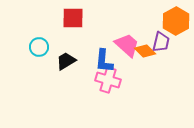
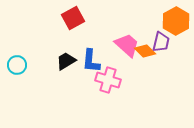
red square: rotated 30 degrees counterclockwise
cyan circle: moved 22 px left, 18 px down
blue L-shape: moved 13 px left
